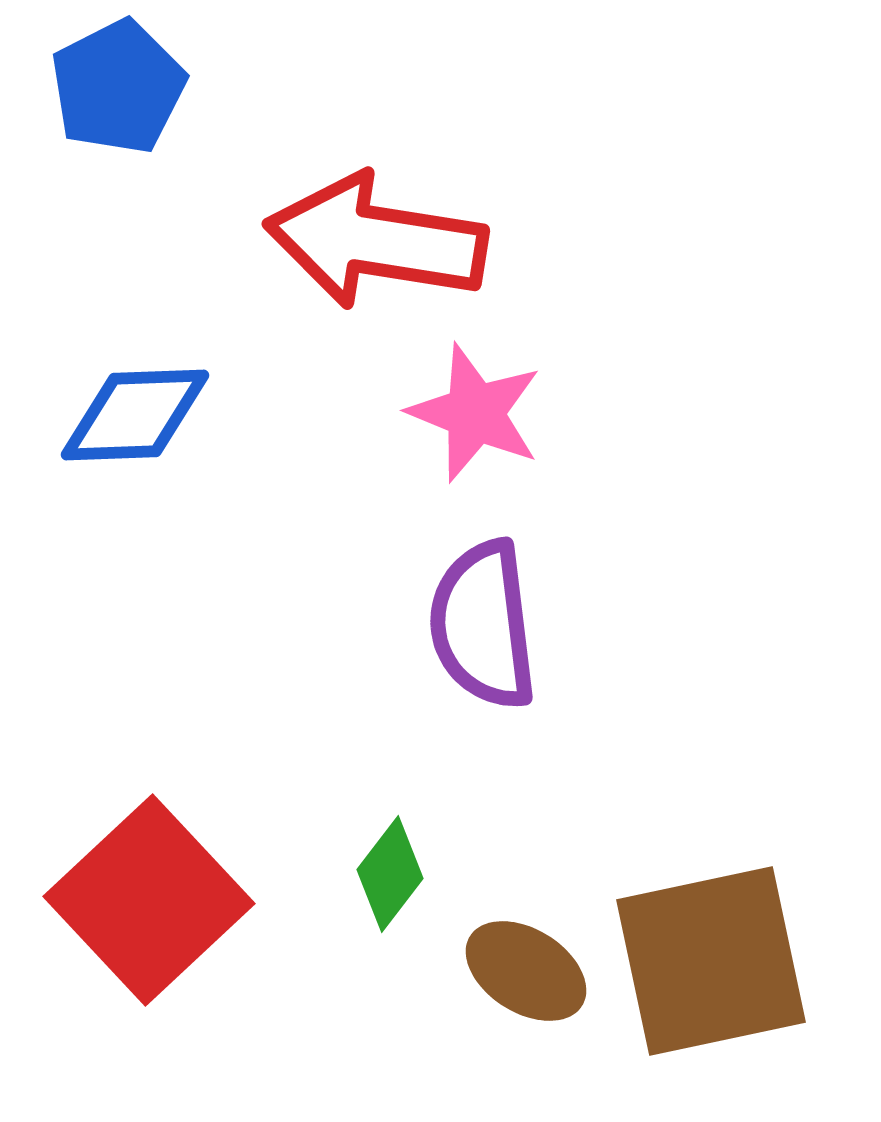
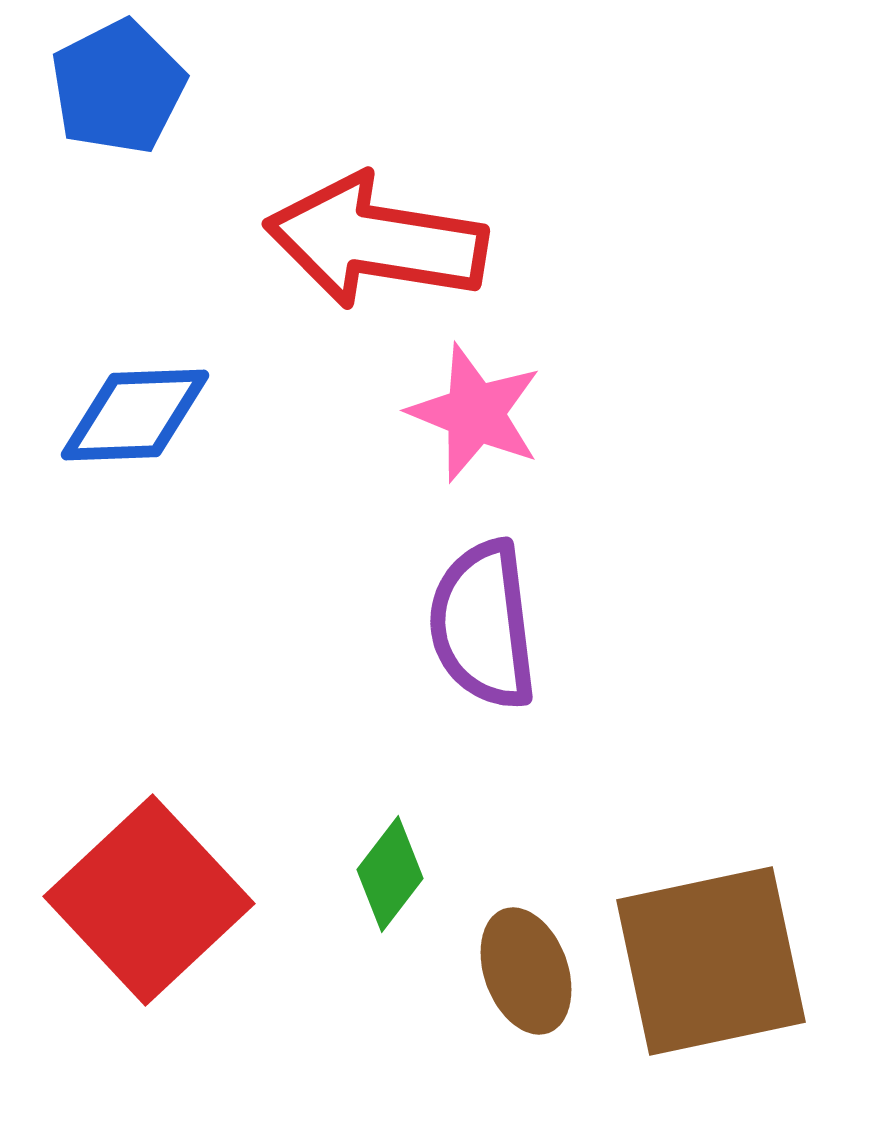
brown ellipse: rotated 38 degrees clockwise
